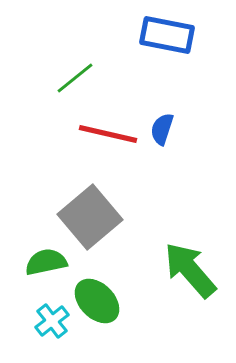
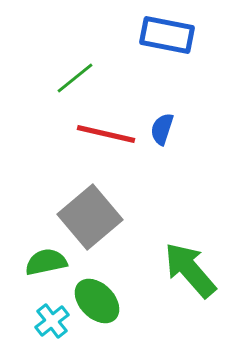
red line: moved 2 px left
